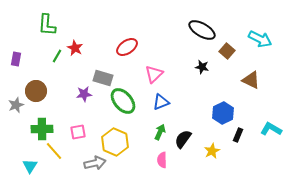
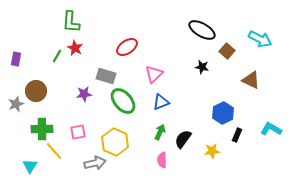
green L-shape: moved 24 px right, 3 px up
gray rectangle: moved 3 px right, 2 px up
gray star: moved 1 px up
black rectangle: moved 1 px left
yellow star: rotated 21 degrees clockwise
